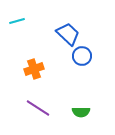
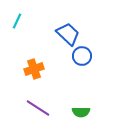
cyan line: rotated 49 degrees counterclockwise
